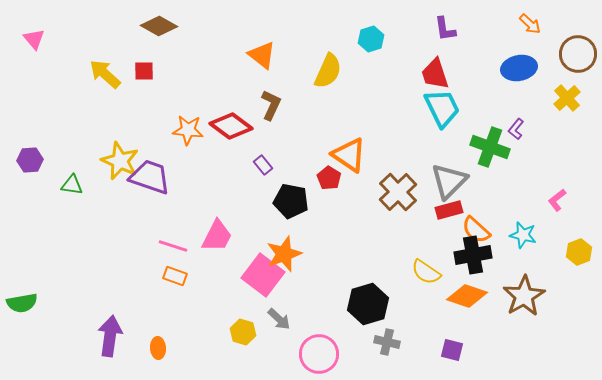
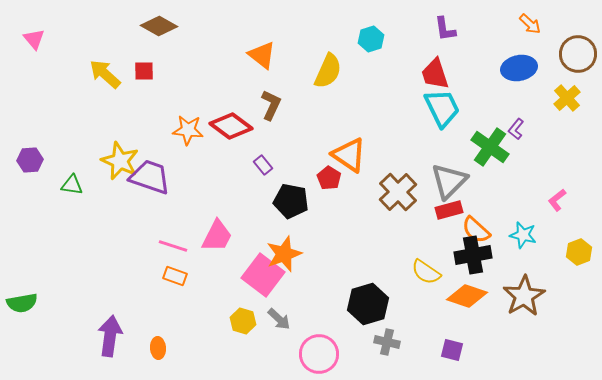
green cross at (490, 147): rotated 15 degrees clockwise
yellow hexagon at (243, 332): moved 11 px up
